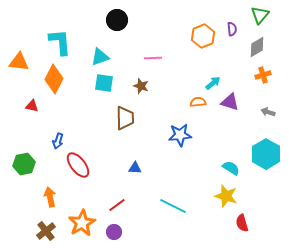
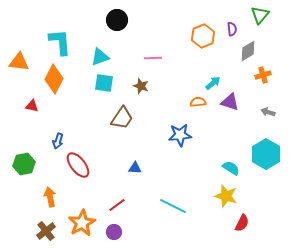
gray diamond: moved 9 px left, 4 px down
brown trapezoid: moved 3 px left; rotated 35 degrees clockwise
red semicircle: rotated 138 degrees counterclockwise
